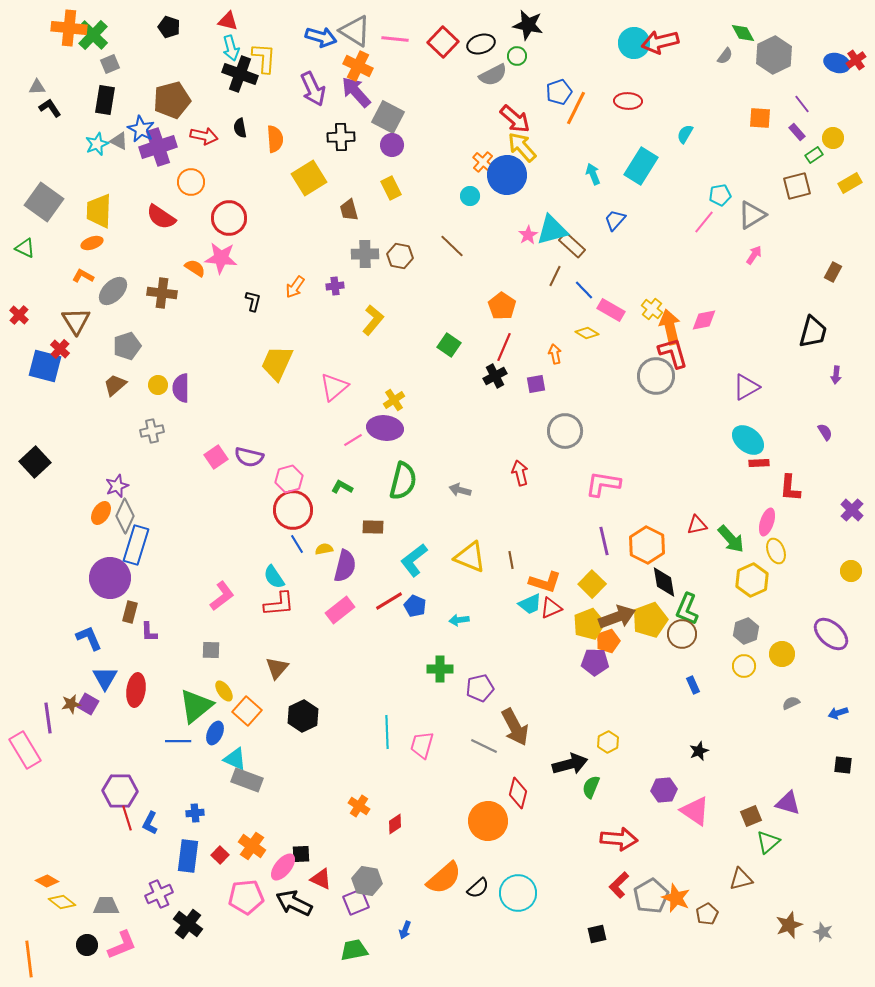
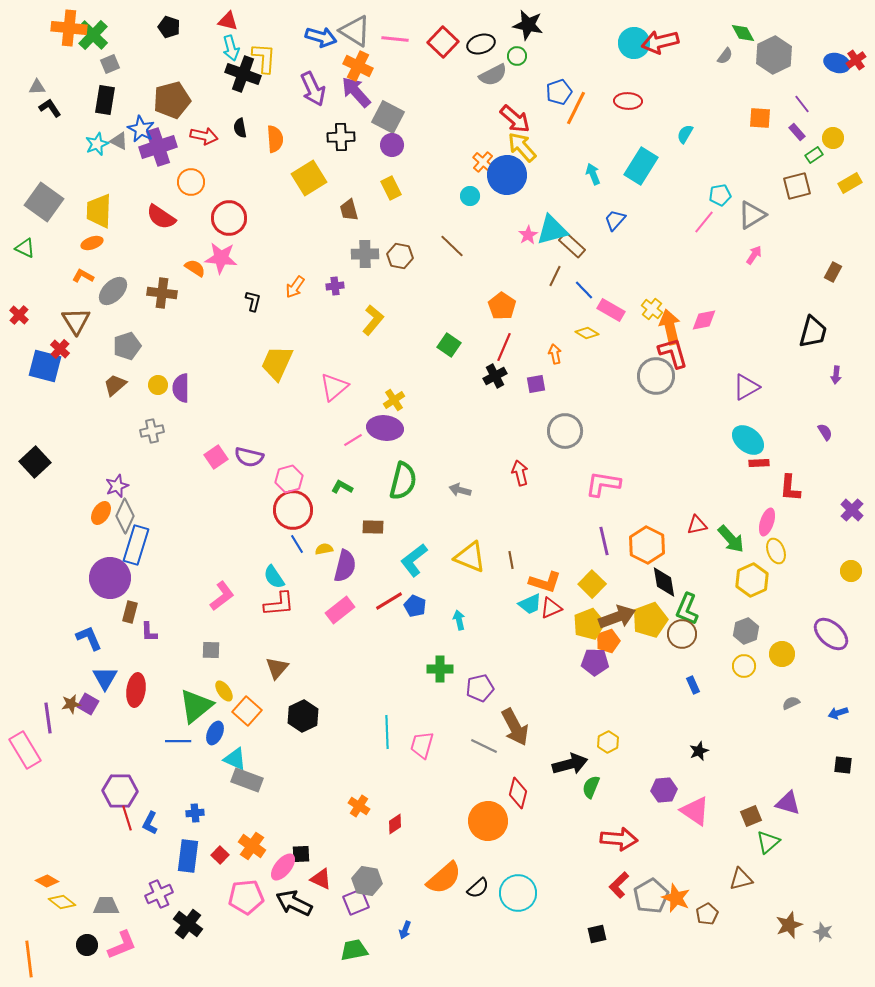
black cross at (240, 74): moved 3 px right
cyan arrow at (459, 620): rotated 84 degrees clockwise
